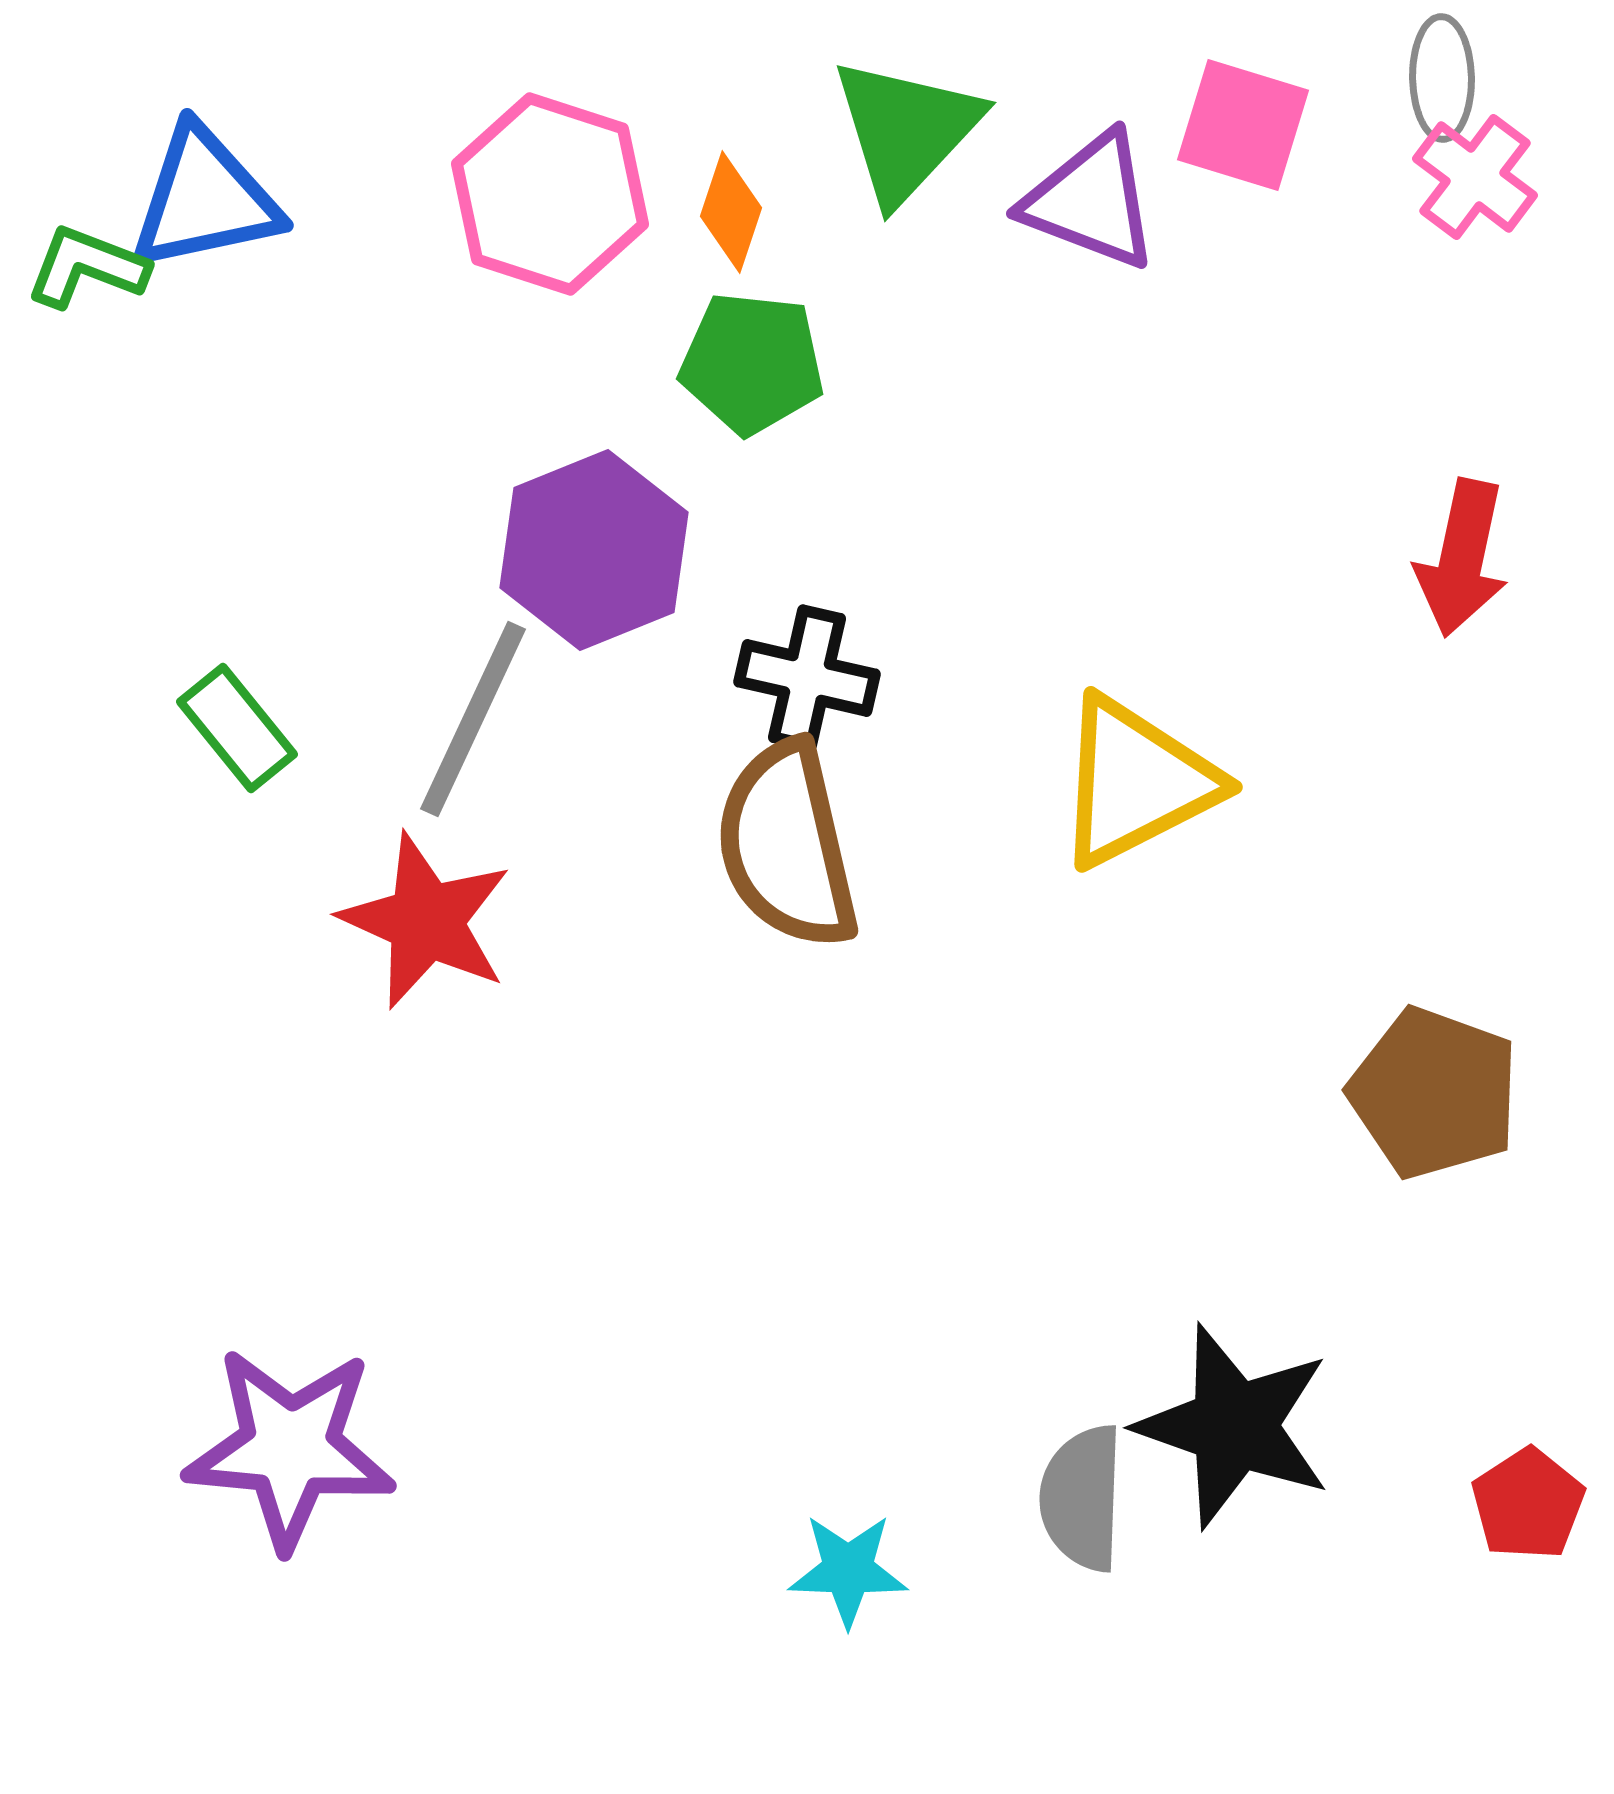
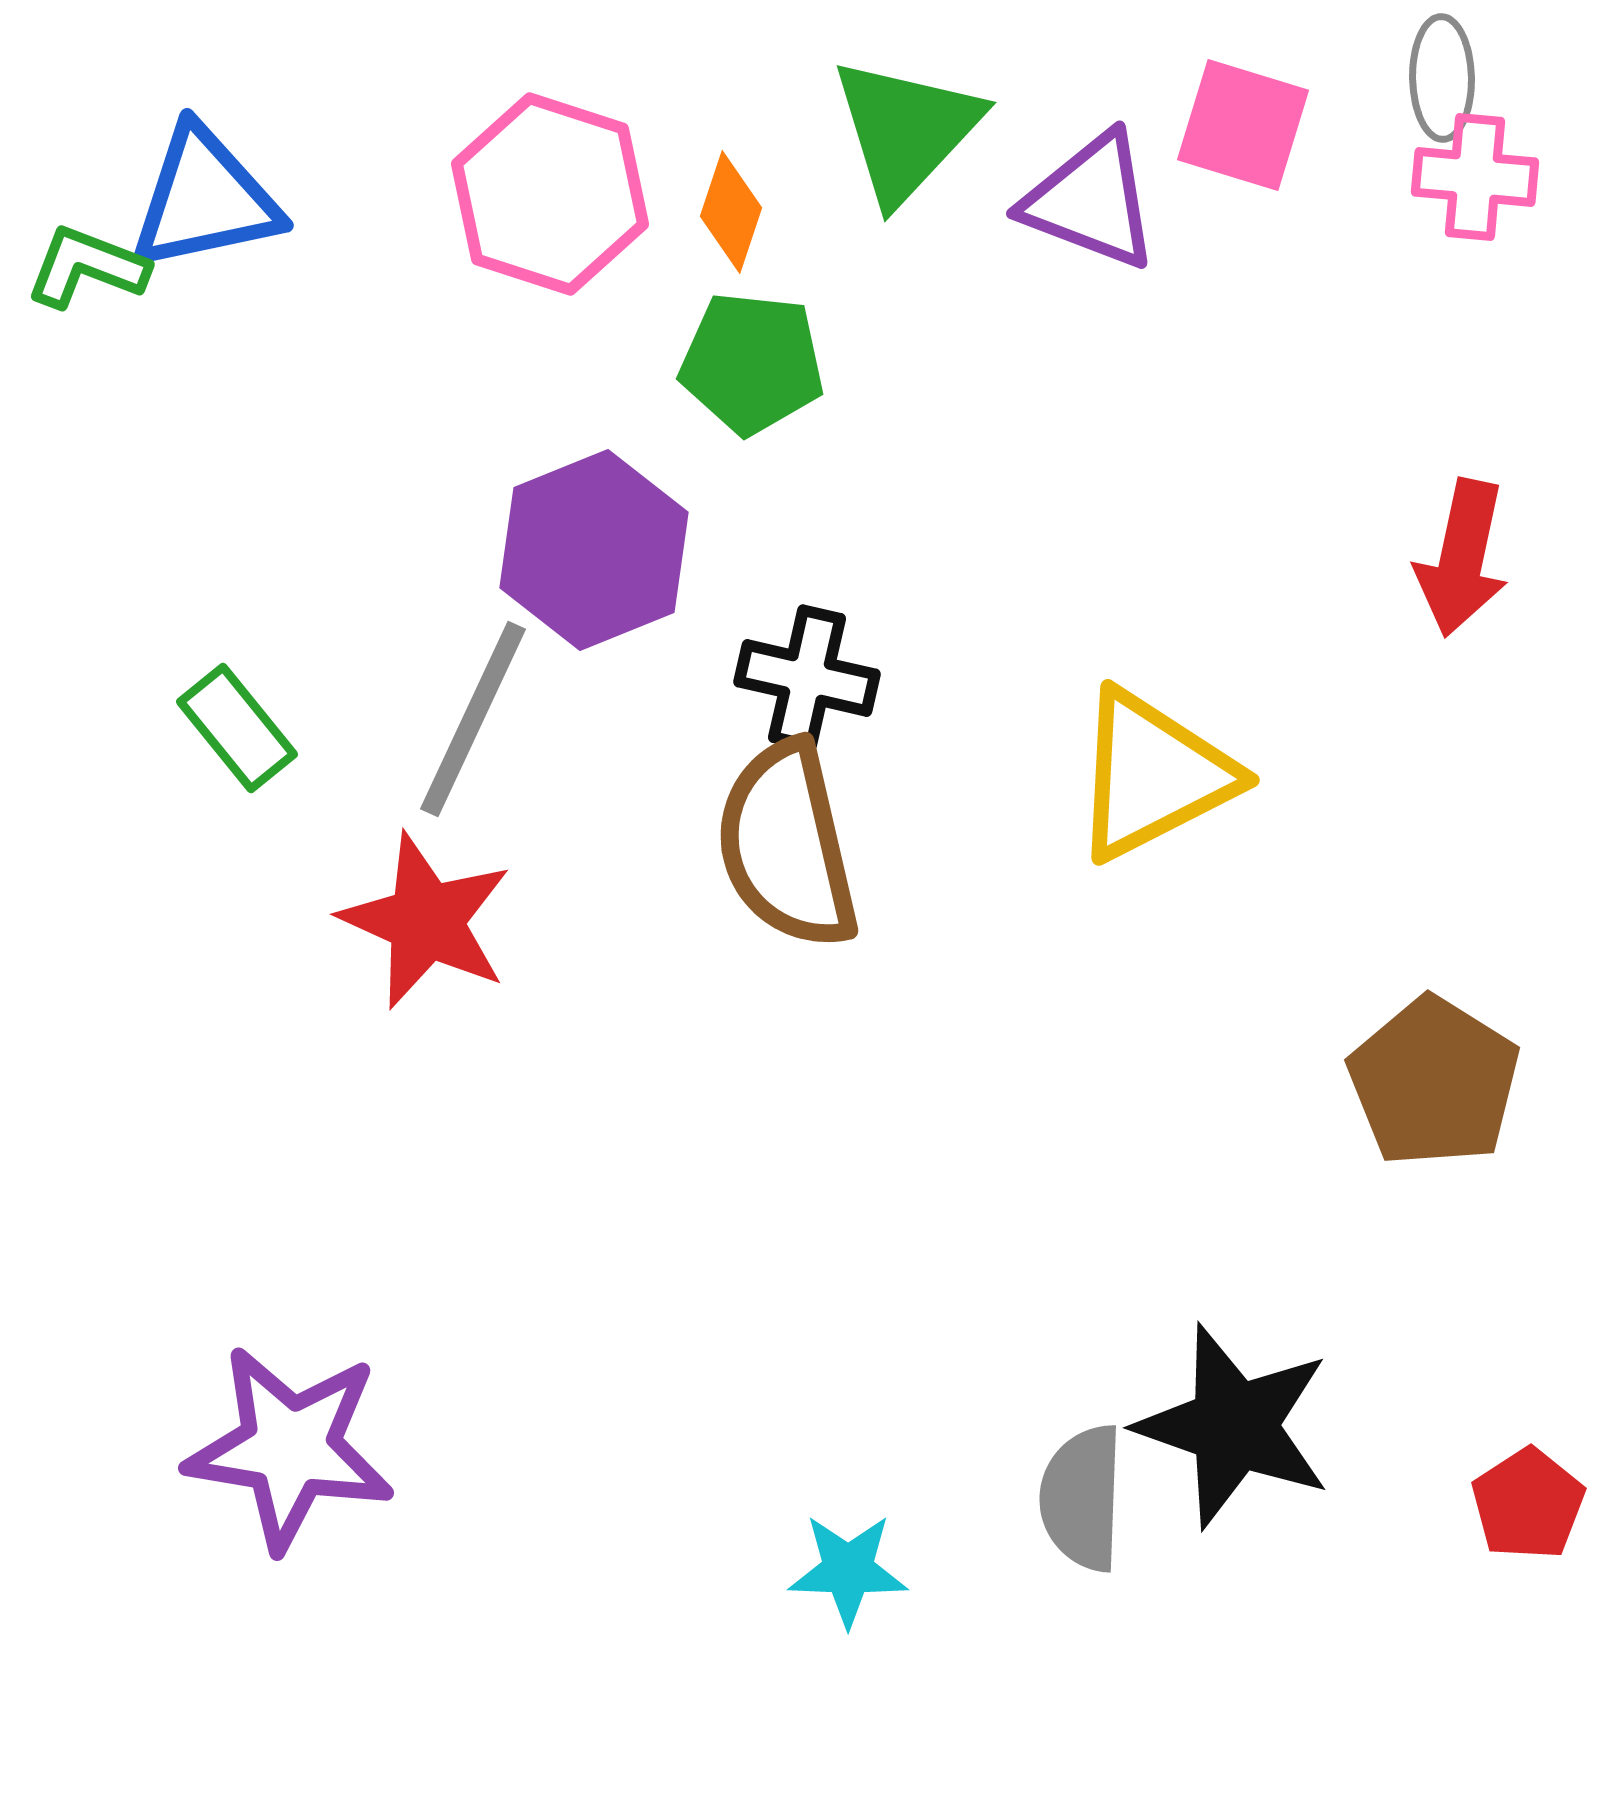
pink cross: rotated 32 degrees counterclockwise
yellow triangle: moved 17 px right, 7 px up
brown pentagon: moved 11 px up; rotated 12 degrees clockwise
purple star: rotated 4 degrees clockwise
